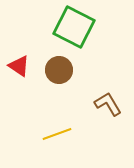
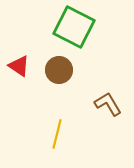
yellow line: rotated 56 degrees counterclockwise
